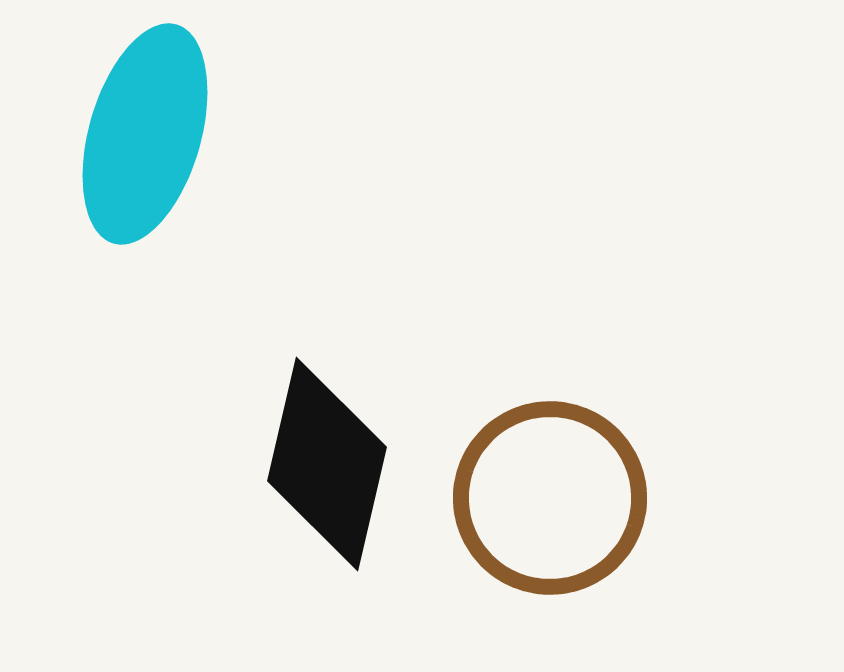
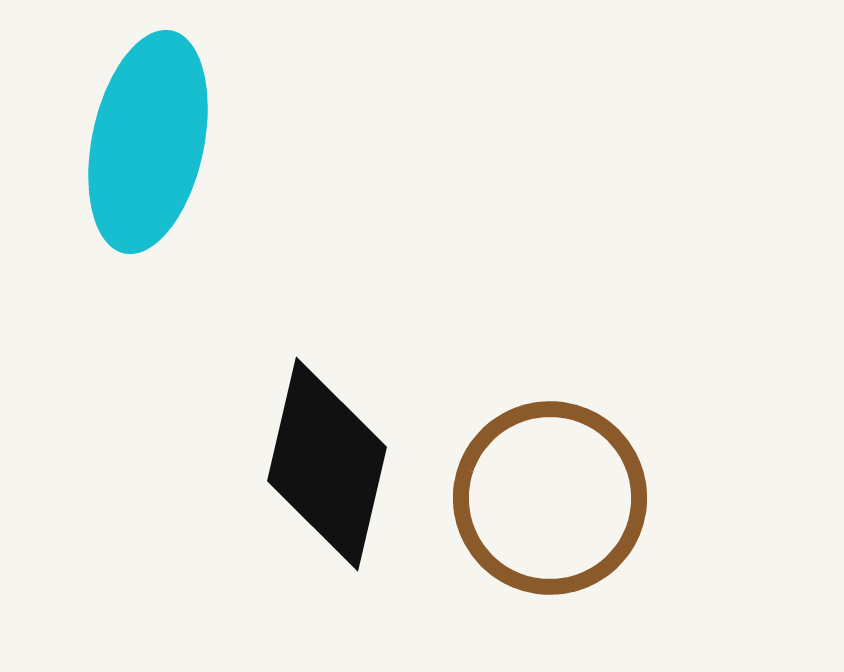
cyan ellipse: moved 3 px right, 8 px down; rotated 4 degrees counterclockwise
